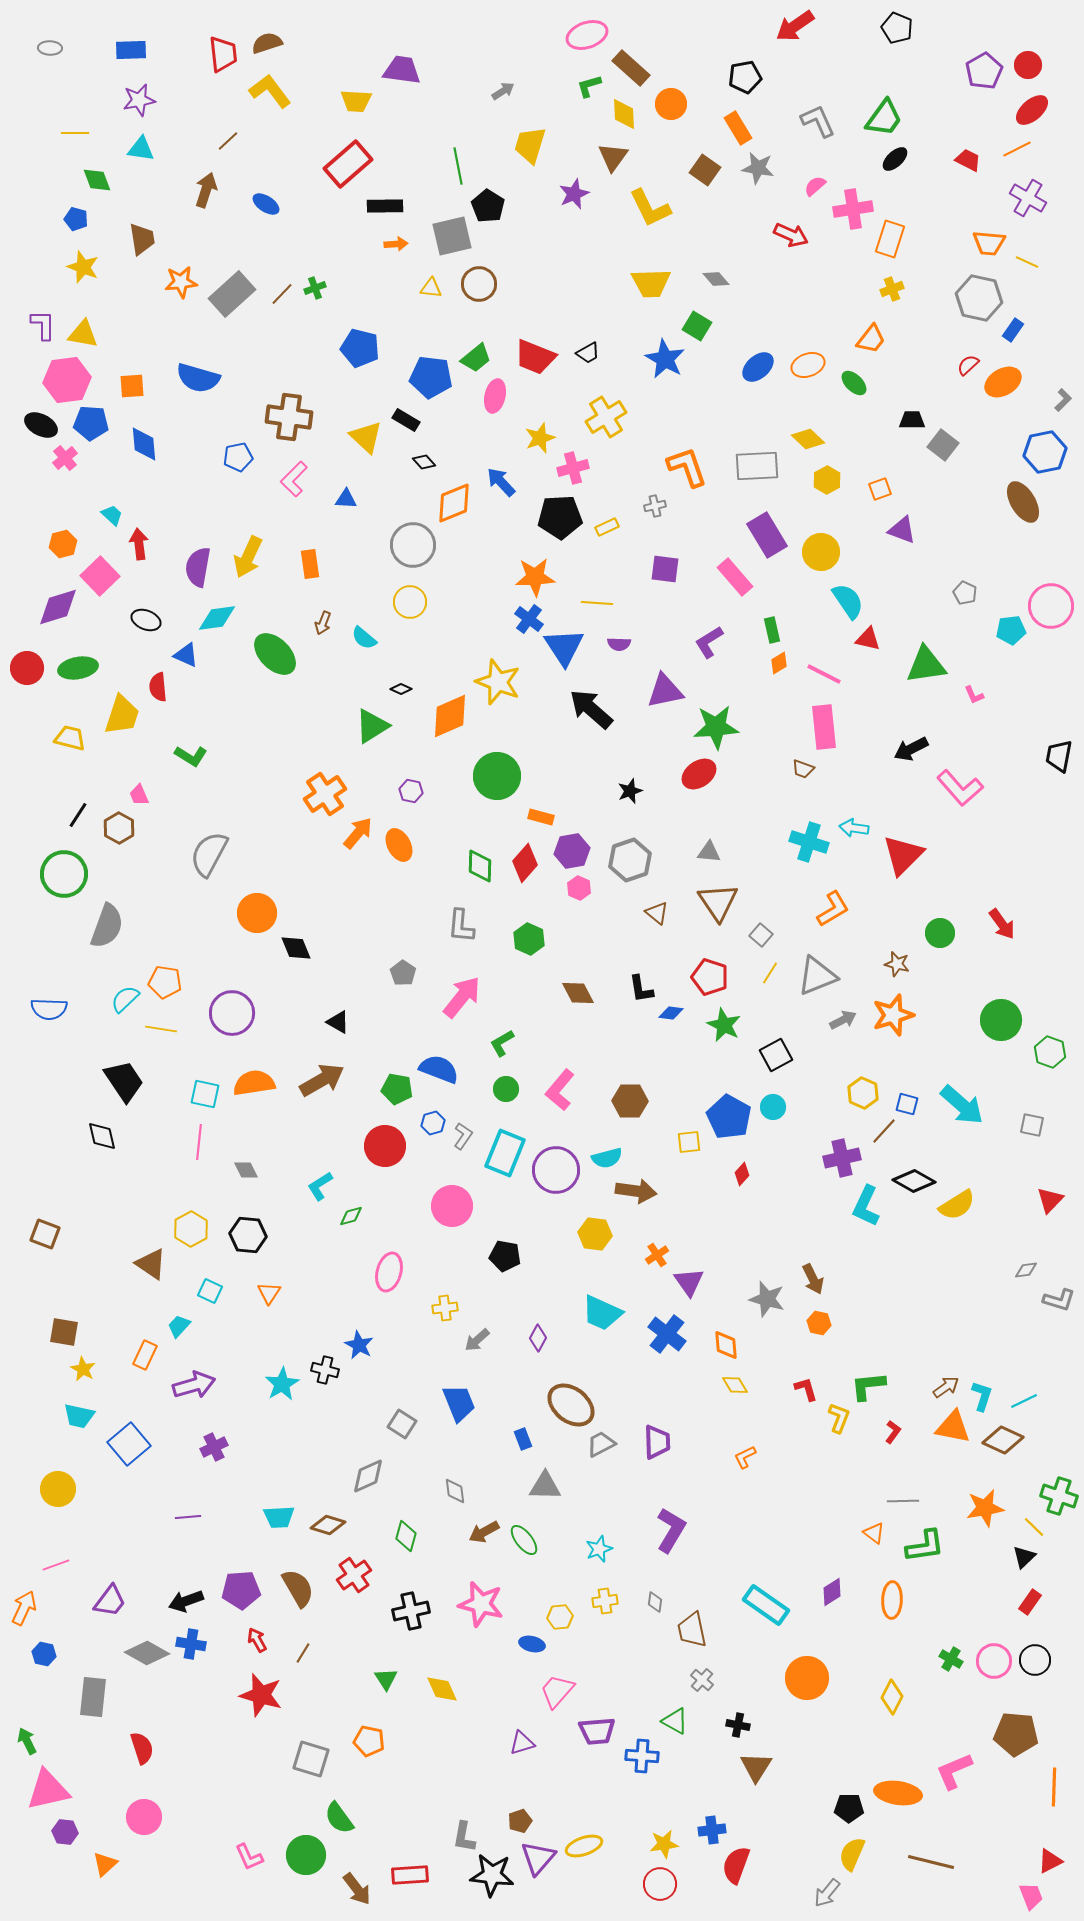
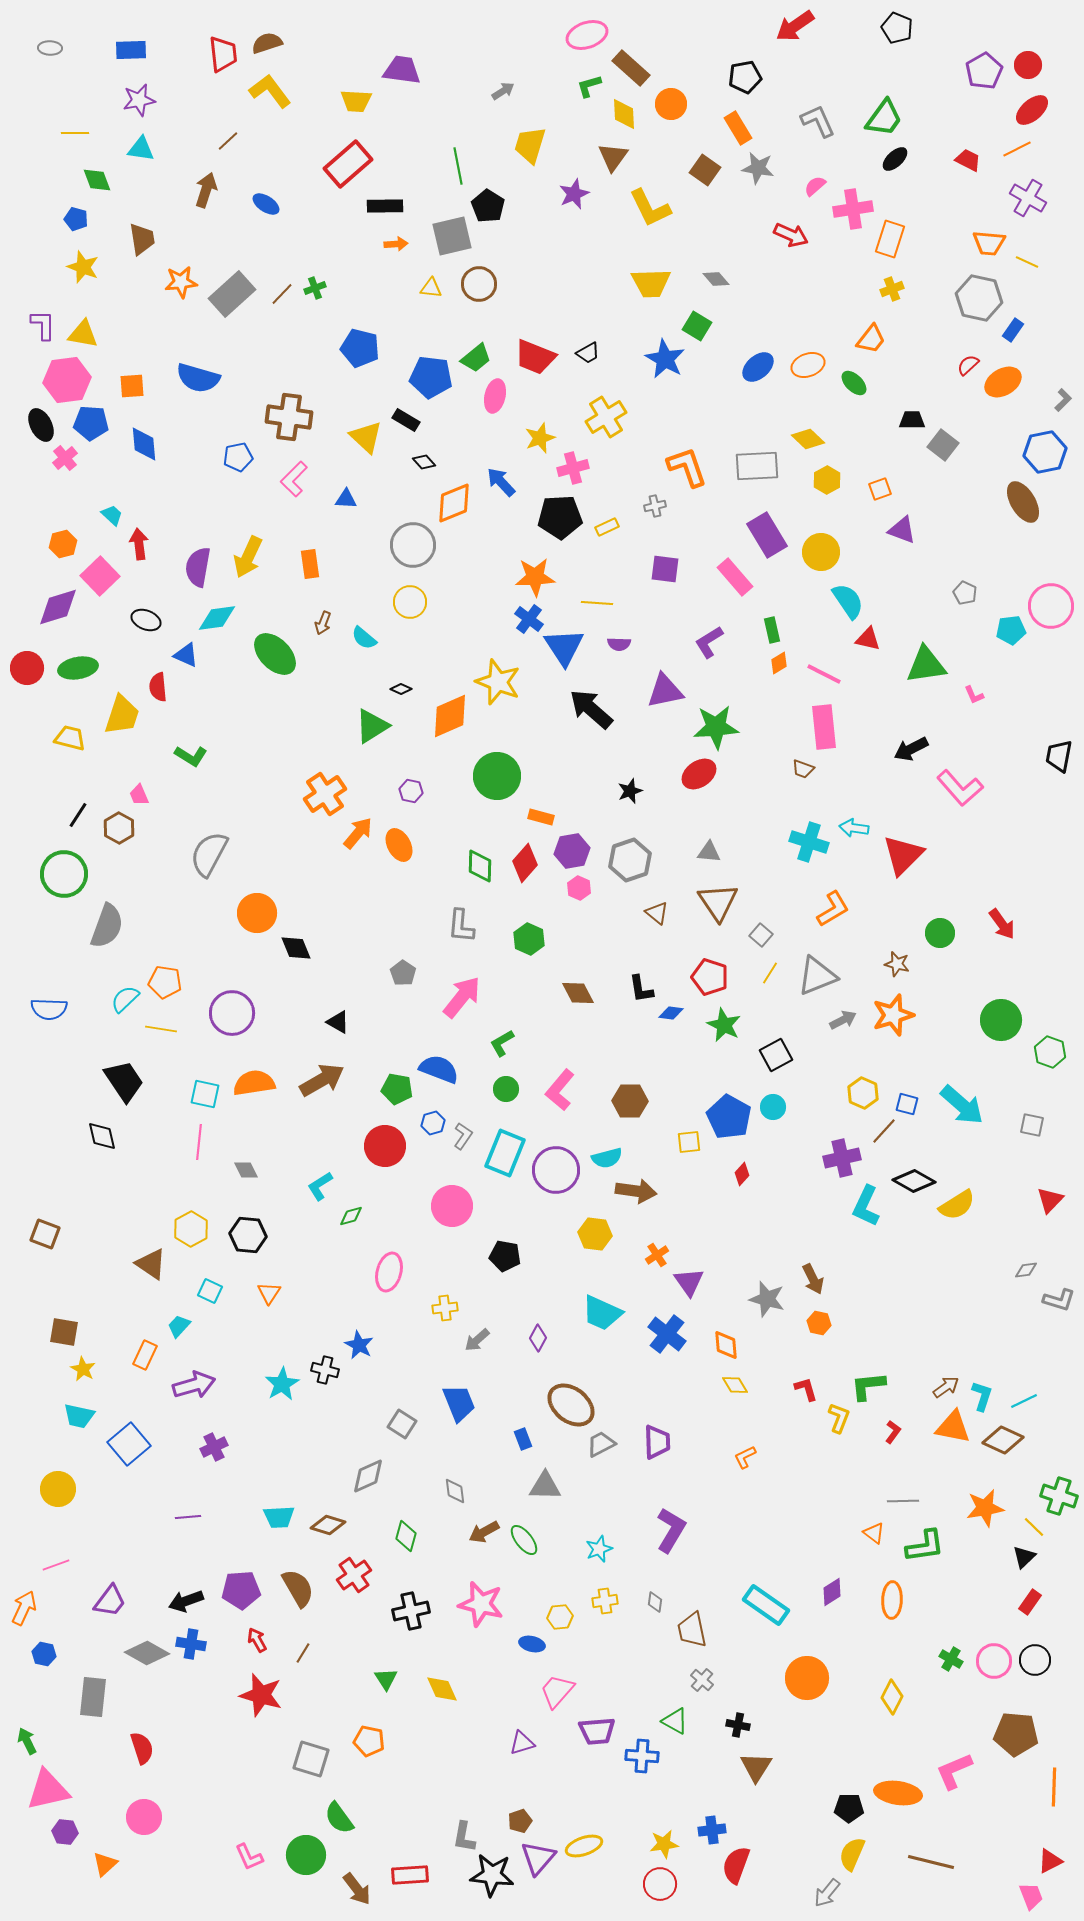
black ellipse at (41, 425): rotated 36 degrees clockwise
